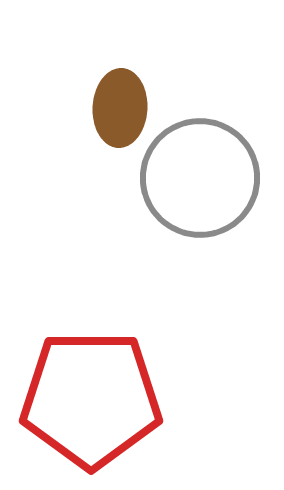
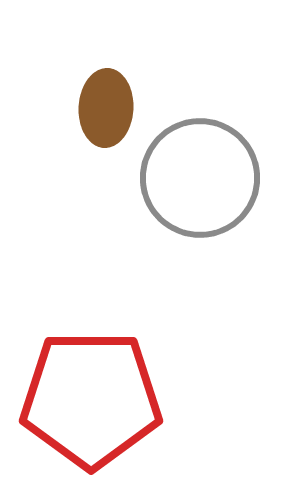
brown ellipse: moved 14 px left
